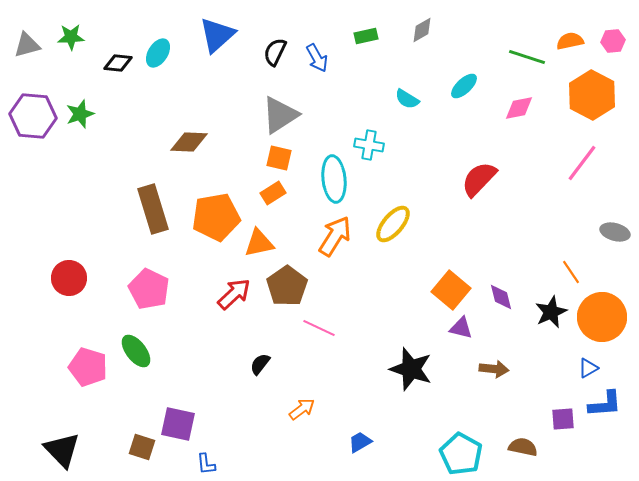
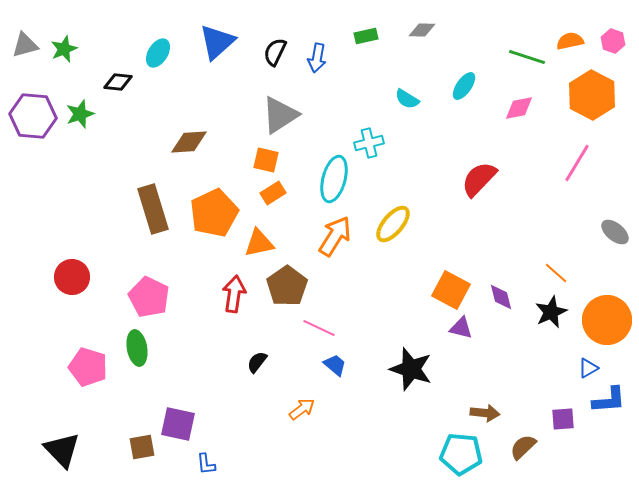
gray diamond at (422, 30): rotated 32 degrees clockwise
blue triangle at (217, 35): moved 7 px down
green star at (71, 37): moved 7 px left, 12 px down; rotated 20 degrees counterclockwise
pink hexagon at (613, 41): rotated 25 degrees clockwise
gray triangle at (27, 45): moved 2 px left
blue arrow at (317, 58): rotated 40 degrees clockwise
black diamond at (118, 63): moved 19 px down
cyan ellipse at (464, 86): rotated 12 degrees counterclockwise
brown diamond at (189, 142): rotated 6 degrees counterclockwise
cyan cross at (369, 145): moved 2 px up; rotated 24 degrees counterclockwise
orange square at (279, 158): moved 13 px left, 2 px down
pink line at (582, 163): moved 5 px left; rotated 6 degrees counterclockwise
cyan ellipse at (334, 179): rotated 21 degrees clockwise
orange pentagon at (216, 217): moved 2 px left, 4 px up; rotated 15 degrees counterclockwise
gray ellipse at (615, 232): rotated 24 degrees clockwise
orange line at (571, 272): moved 15 px left, 1 px down; rotated 15 degrees counterclockwise
red circle at (69, 278): moved 3 px right, 1 px up
pink pentagon at (149, 289): moved 8 px down
orange square at (451, 290): rotated 12 degrees counterclockwise
red arrow at (234, 294): rotated 39 degrees counterclockwise
orange circle at (602, 317): moved 5 px right, 3 px down
green ellipse at (136, 351): moved 1 px right, 3 px up; rotated 28 degrees clockwise
black semicircle at (260, 364): moved 3 px left, 2 px up
brown arrow at (494, 369): moved 9 px left, 44 px down
blue L-shape at (605, 404): moved 4 px right, 4 px up
blue trapezoid at (360, 442): moved 25 px left, 77 px up; rotated 70 degrees clockwise
brown square at (142, 447): rotated 28 degrees counterclockwise
brown semicircle at (523, 447): rotated 56 degrees counterclockwise
cyan pentagon at (461, 454): rotated 24 degrees counterclockwise
